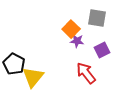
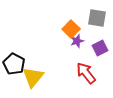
purple star: rotated 24 degrees counterclockwise
purple square: moved 2 px left, 2 px up
